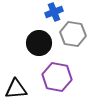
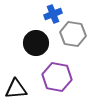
blue cross: moved 1 px left, 2 px down
black circle: moved 3 px left
